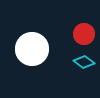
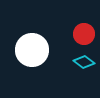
white circle: moved 1 px down
